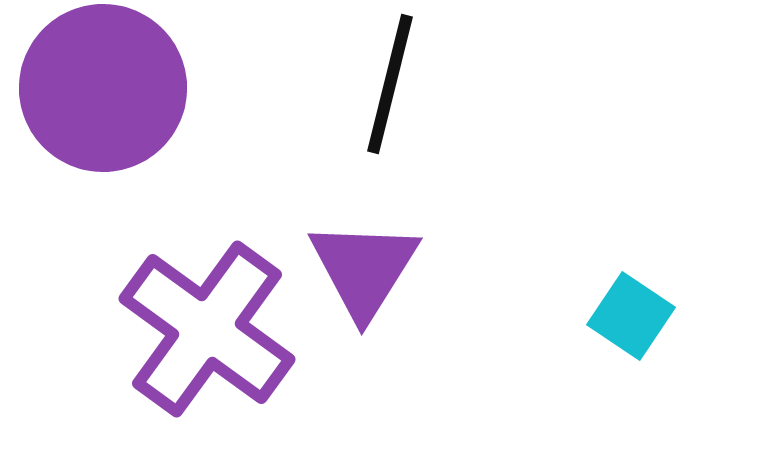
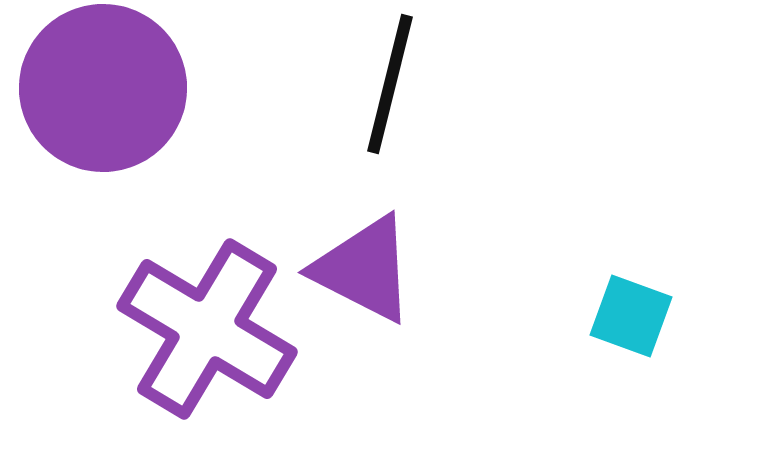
purple triangle: rotated 35 degrees counterclockwise
cyan square: rotated 14 degrees counterclockwise
purple cross: rotated 5 degrees counterclockwise
